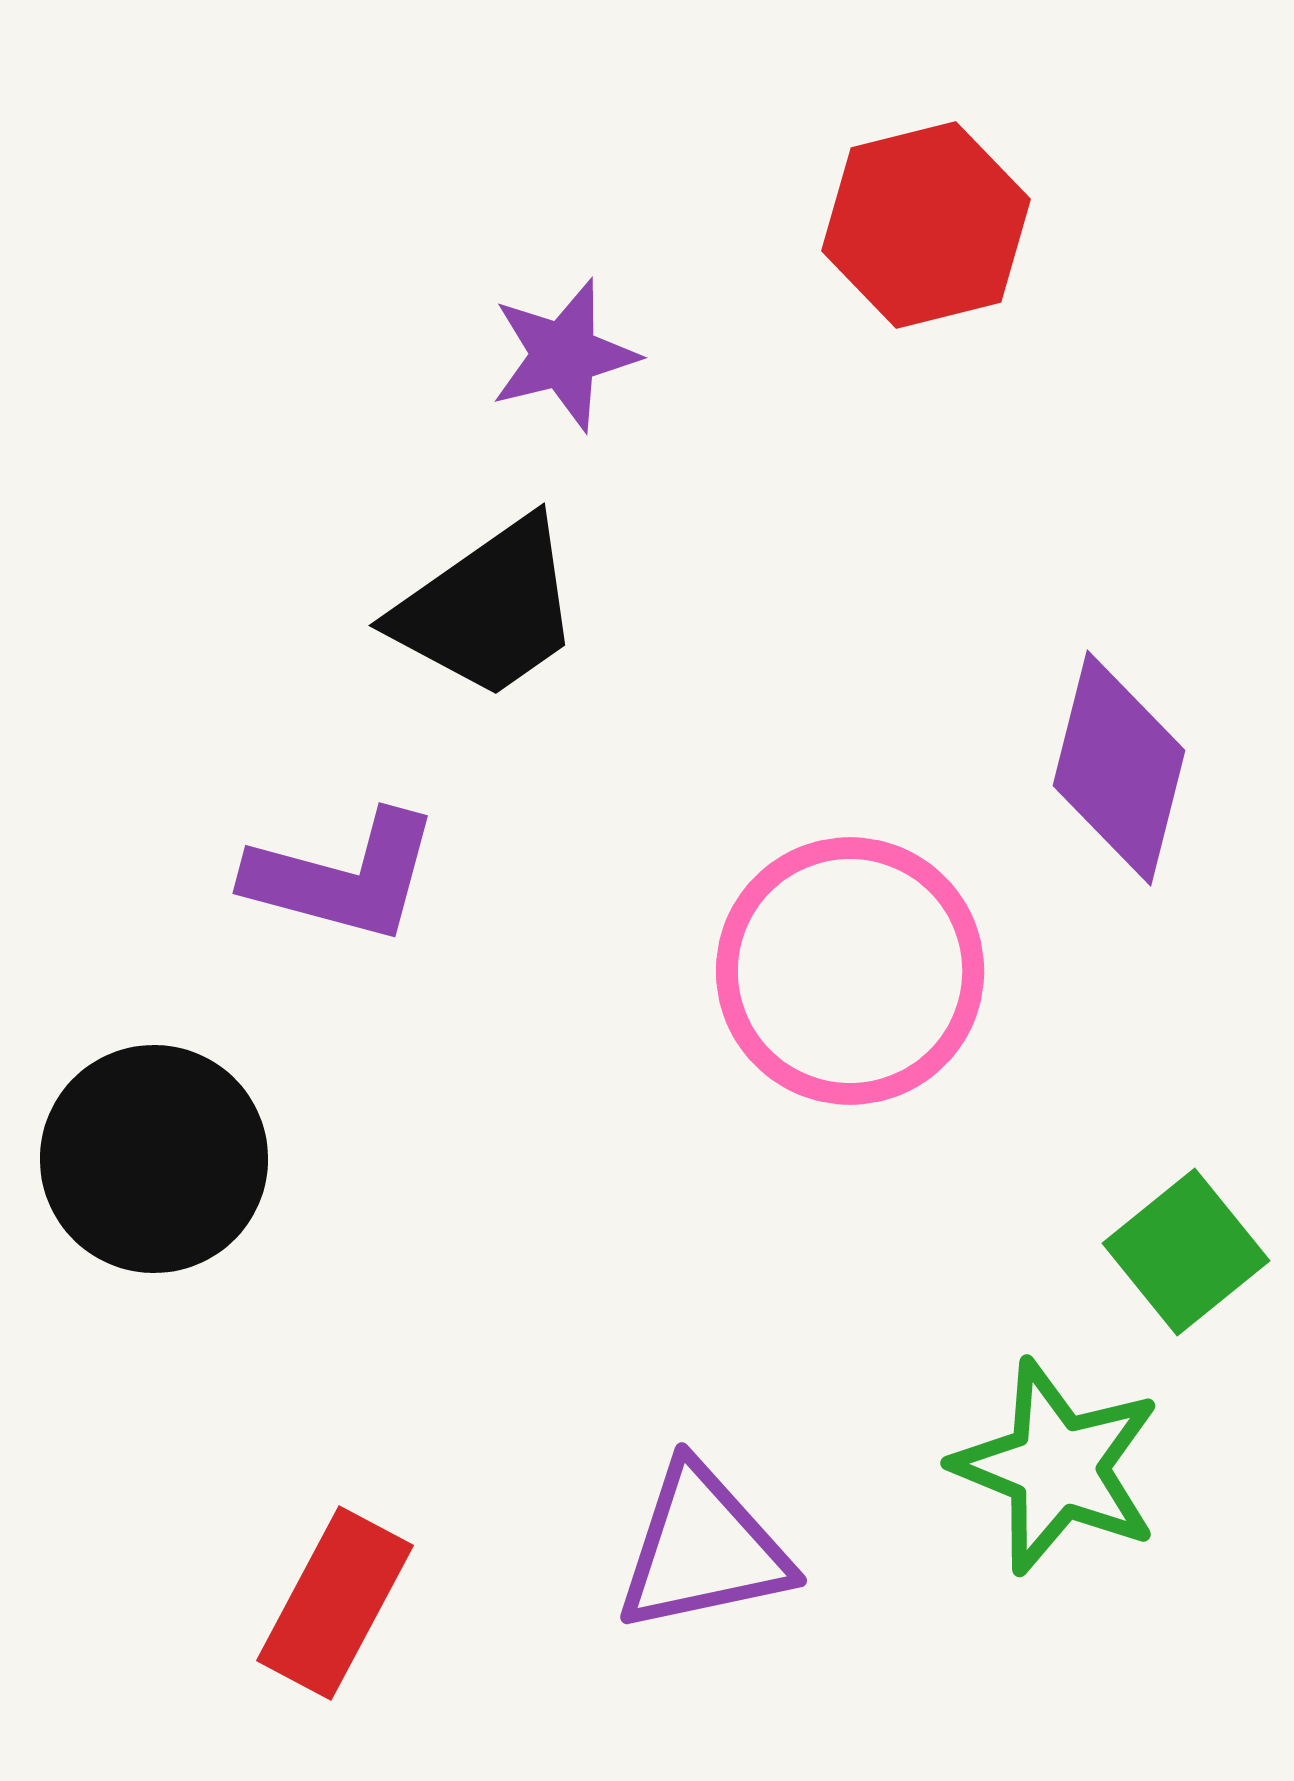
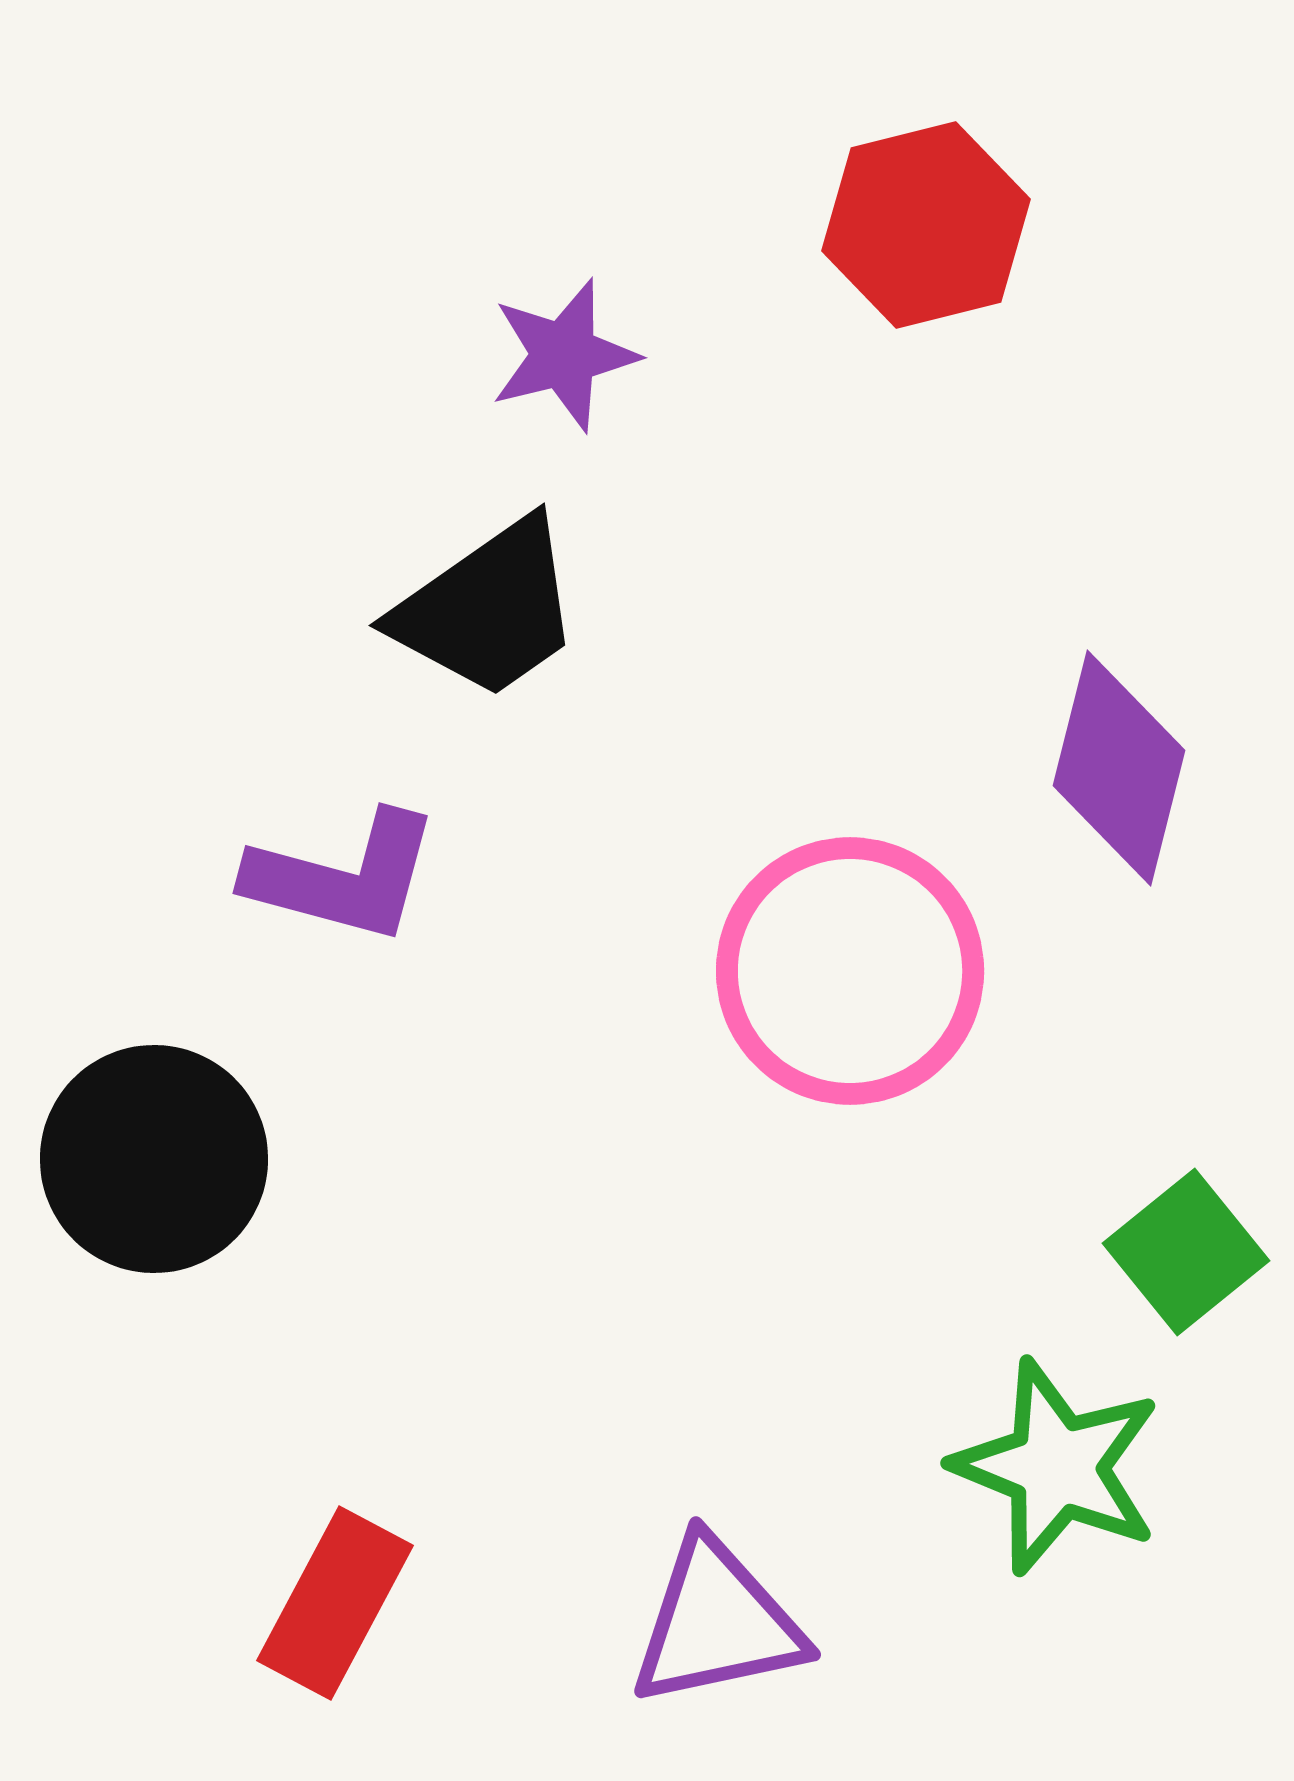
purple triangle: moved 14 px right, 74 px down
